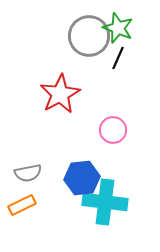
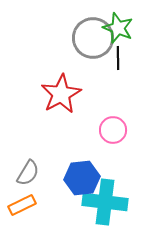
gray circle: moved 4 px right, 2 px down
black line: rotated 25 degrees counterclockwise
red star: moved 1 px right
gray semicircle: rotated 48 degrees counterclockwise
